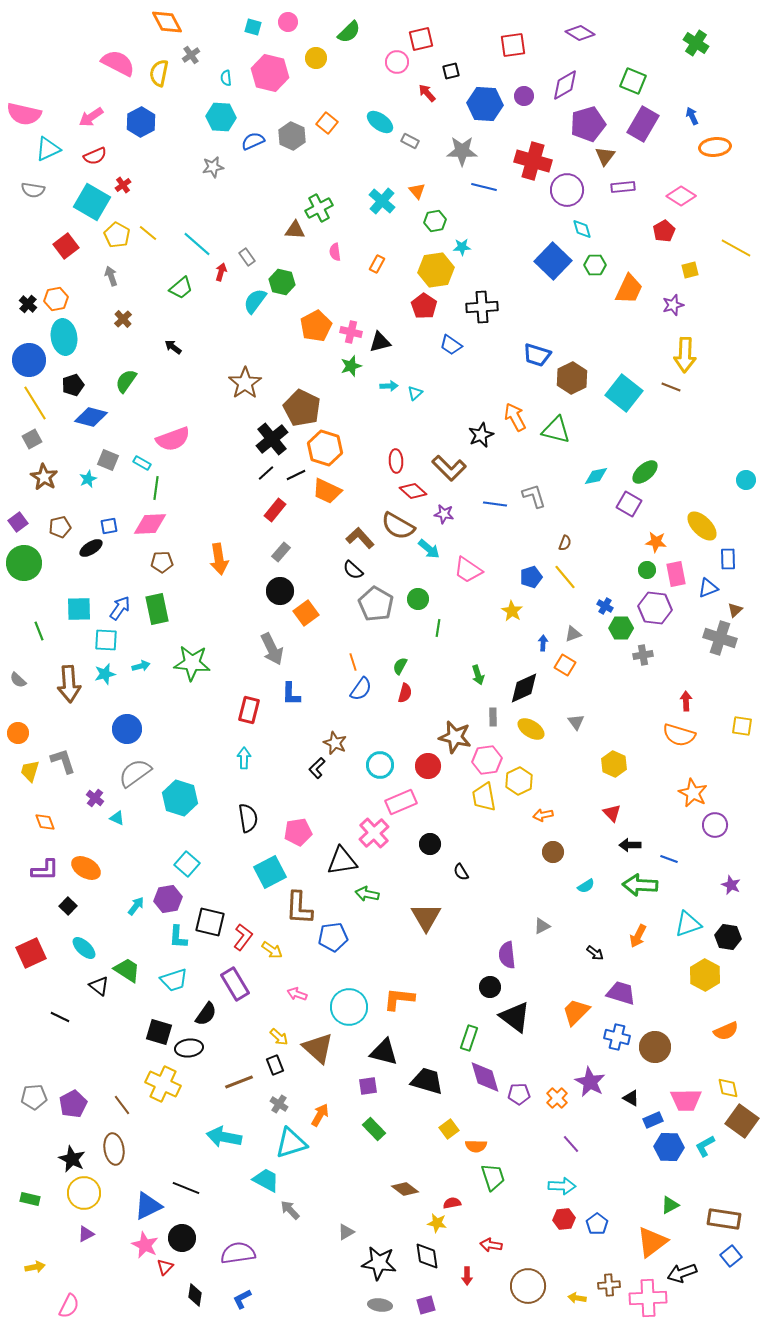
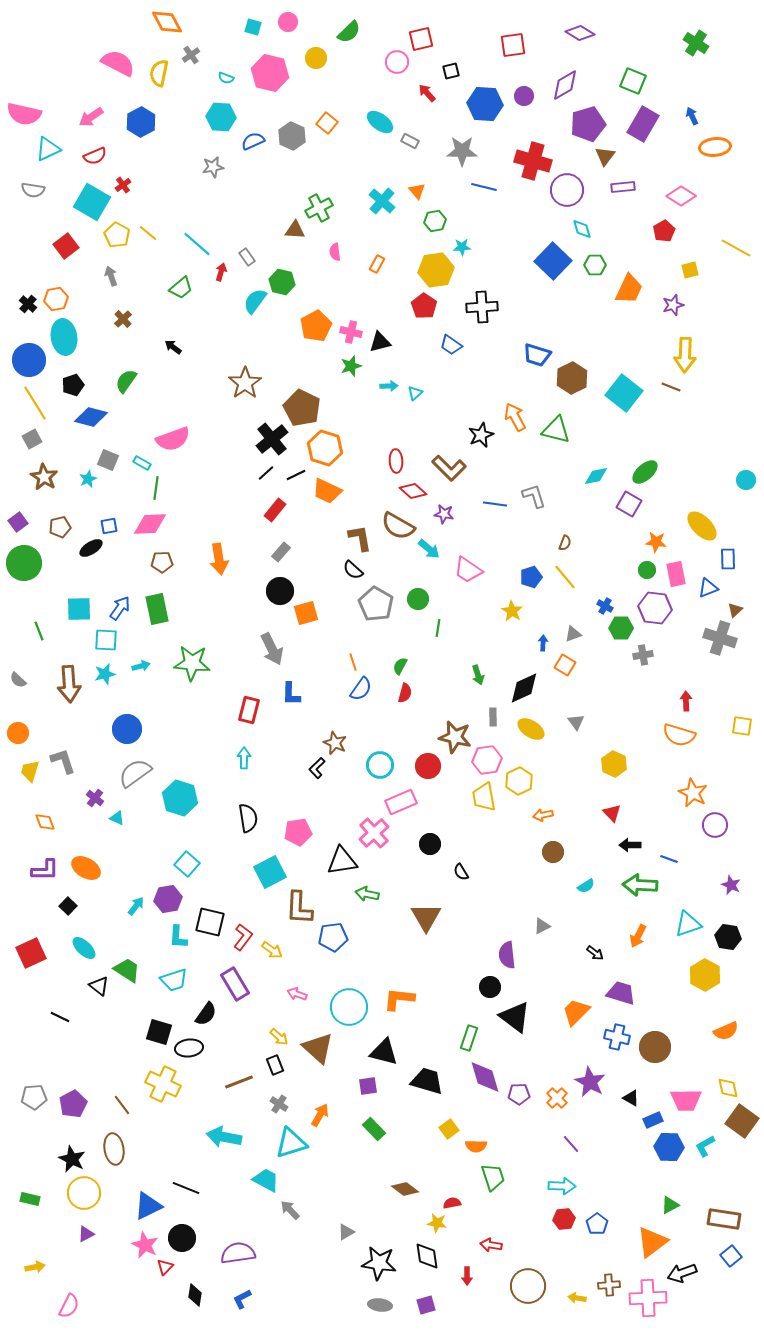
cyan semicircle at (226, 78): rotated 63 degrees counterclockwise
brown L-shape at (360, 538): rotated 32 degrees clockwise
orange square at (306, 613): rotated 20 degrees clockwise
